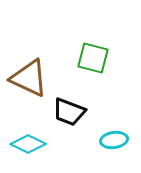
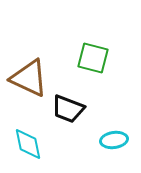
black trapezoid: moved 1 px left, 3 px up
cyan diamond: rotated 52 degrees clockwise
